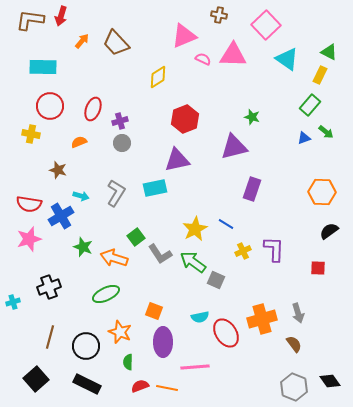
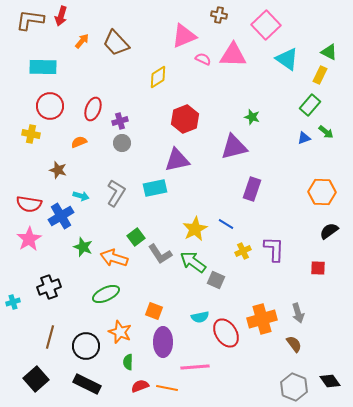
pink star at (29, 239): rotated 15 degrees counterclockwise
